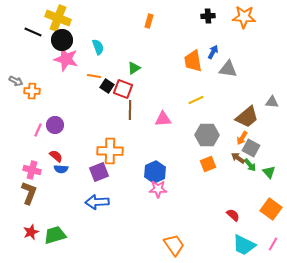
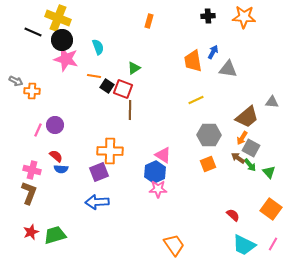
pink triangle at (163, 119): moved 36 px down; rotated 36 degrees clockwise
gray hexagon at (207, 135): moved 2 px right
